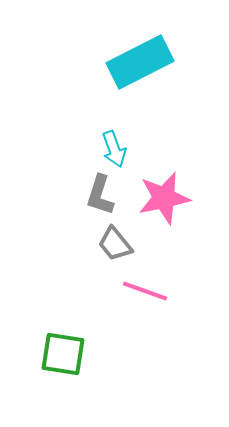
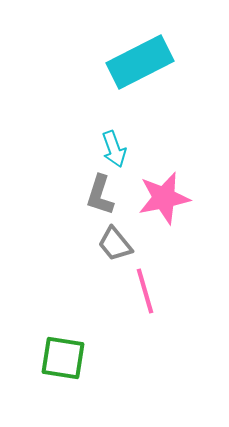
pink line: rotated 54 degrees clockwise
green square: moved 4 px down
